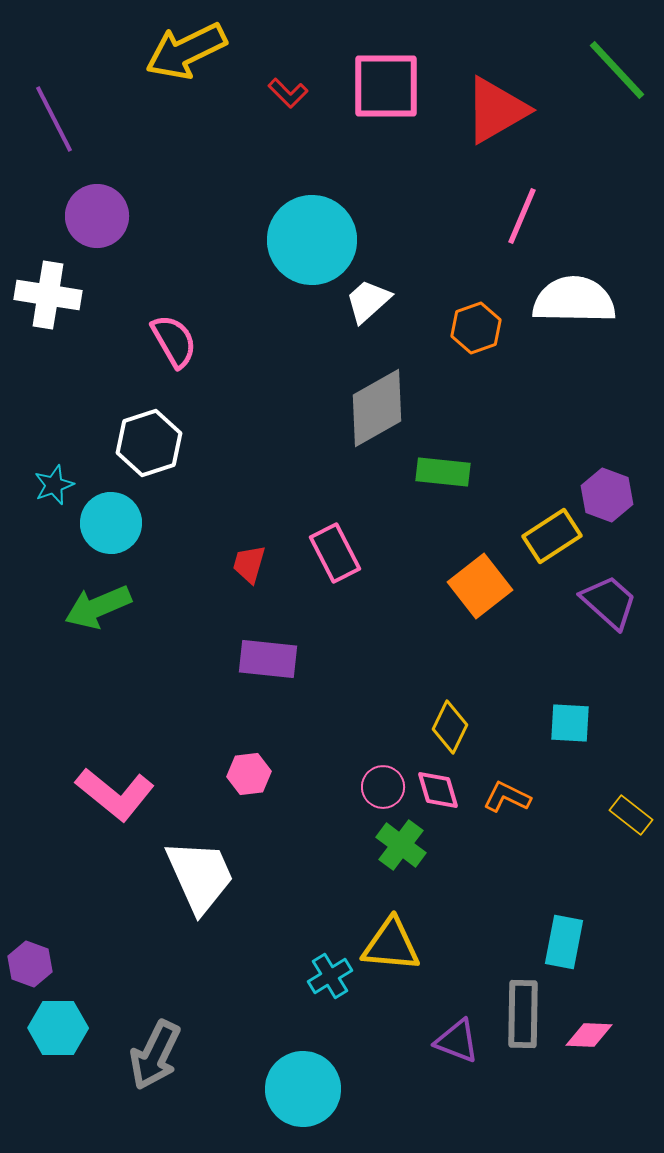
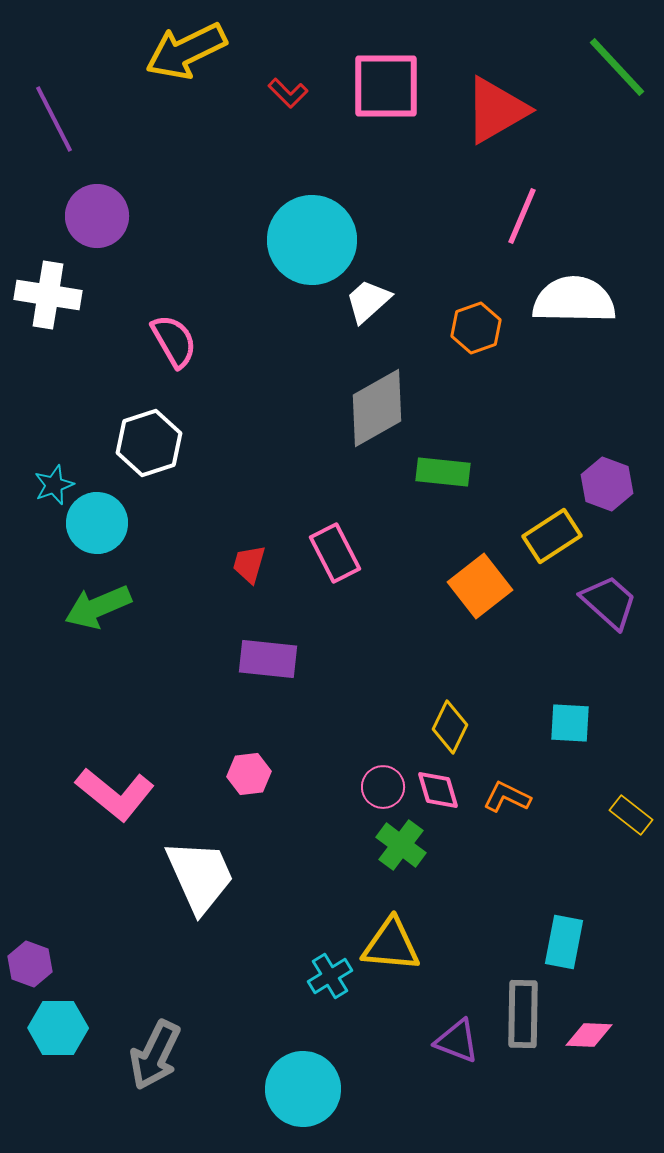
green line at (617, 70): moved 3 px up
purple hexagon at (607, 495): moved 11 px up
cyan circle at (111, 523): moved 14 px left
